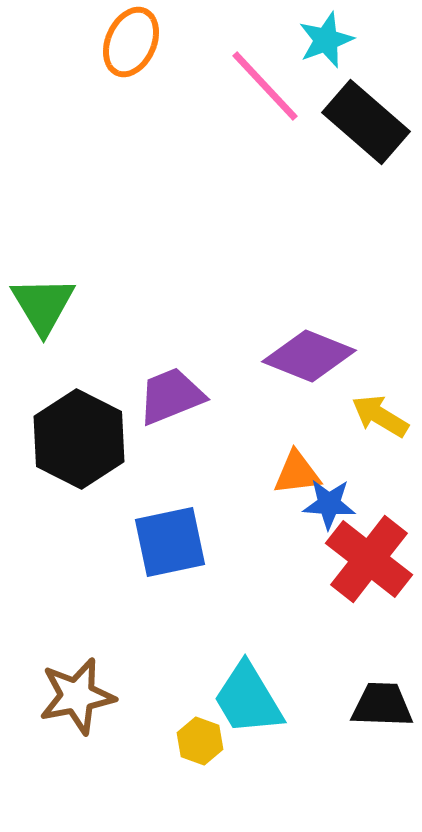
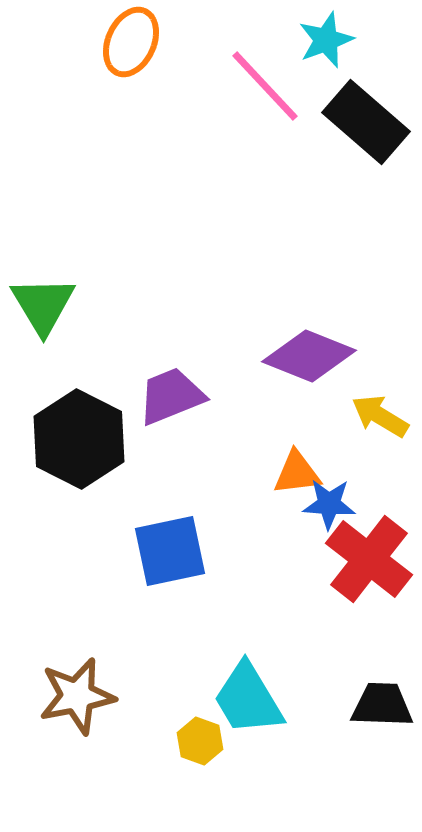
blue square: moved 9 px down
